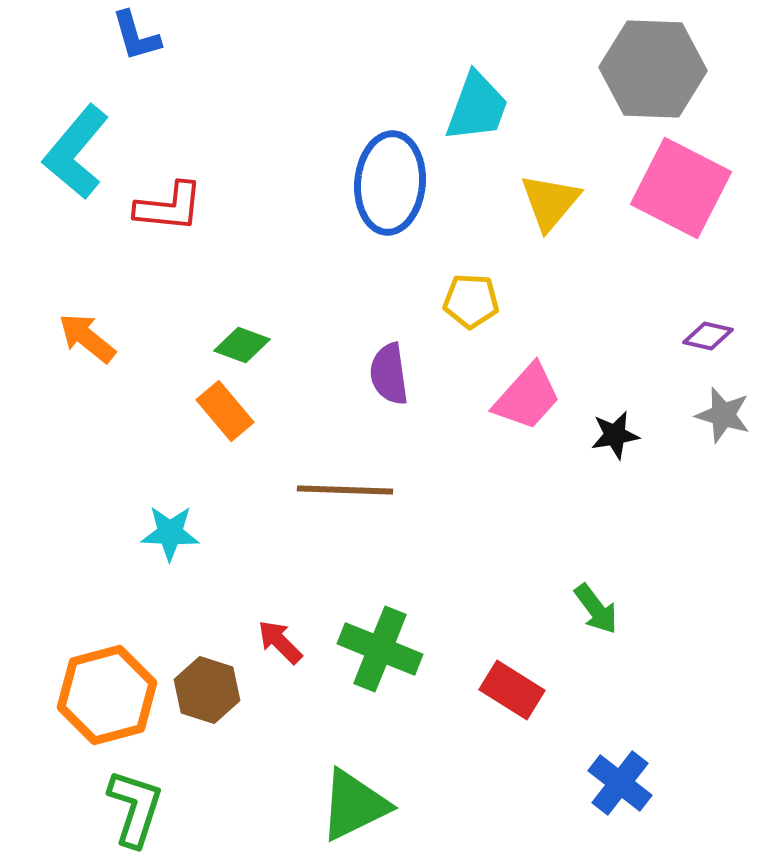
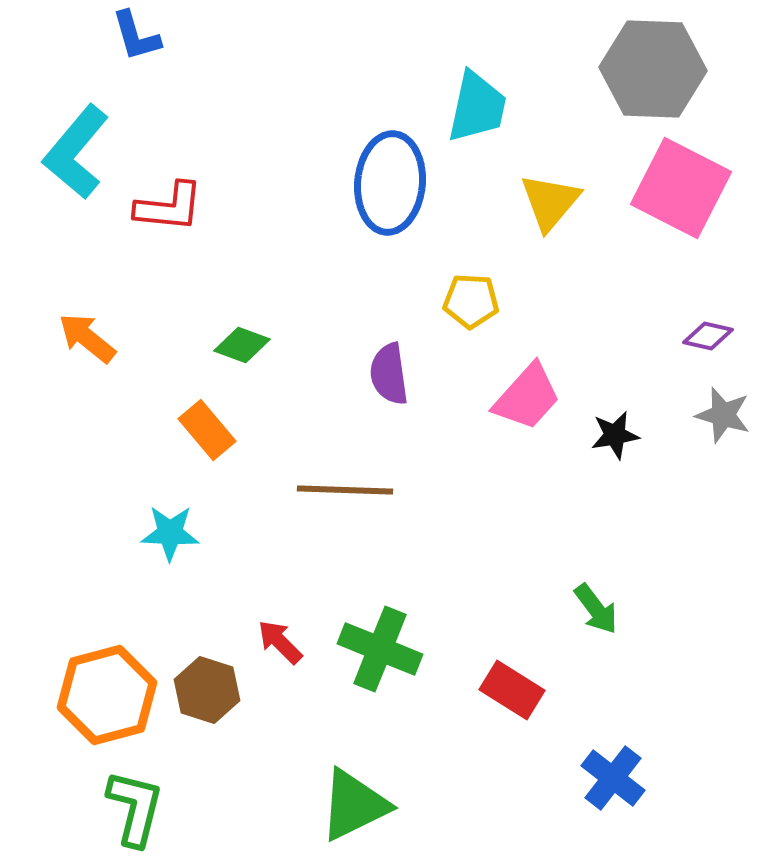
cyan trapezoid: rotated 8 degrees counterclockwise
orange rectangle: moved 18 px left, 19 px down
blue cross: moved 7 px left, 5 px up
green L-shape: rotated 4 degrees counterclockwise
